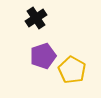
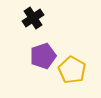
black cross: moved 3 px left
